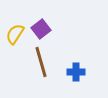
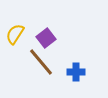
purple square: moved 5 px right, 9 px down
brown line: rotated 24 degrees counterclockwise
